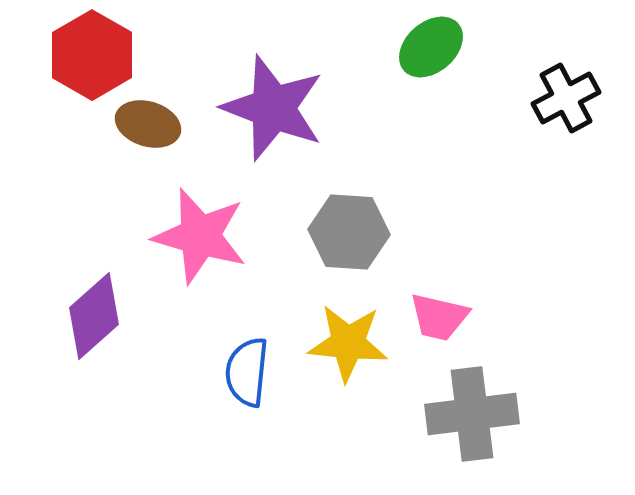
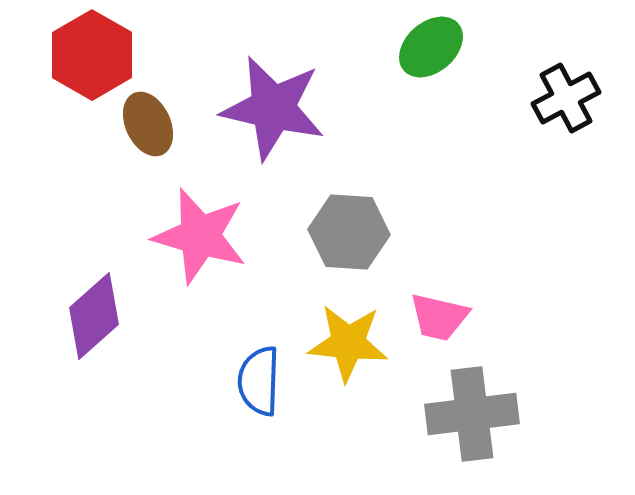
purple star: rotated 8 degrees counterclockwise
brown ellipse: rotated 48 degrees clockwise
blue semicircle: moved 12 px right, 9 px down; rotated 4 degrees counterclockwise
